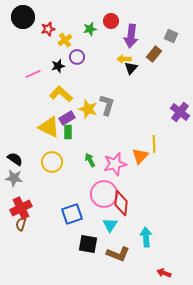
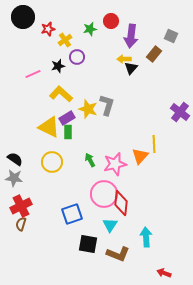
red cross: moved 2 px up
